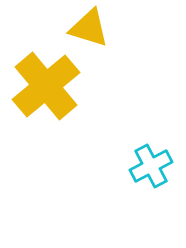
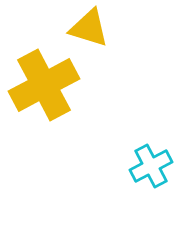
yellow cross: moved 2 px left, 1 px up; rotated 12 degrees clockwise
